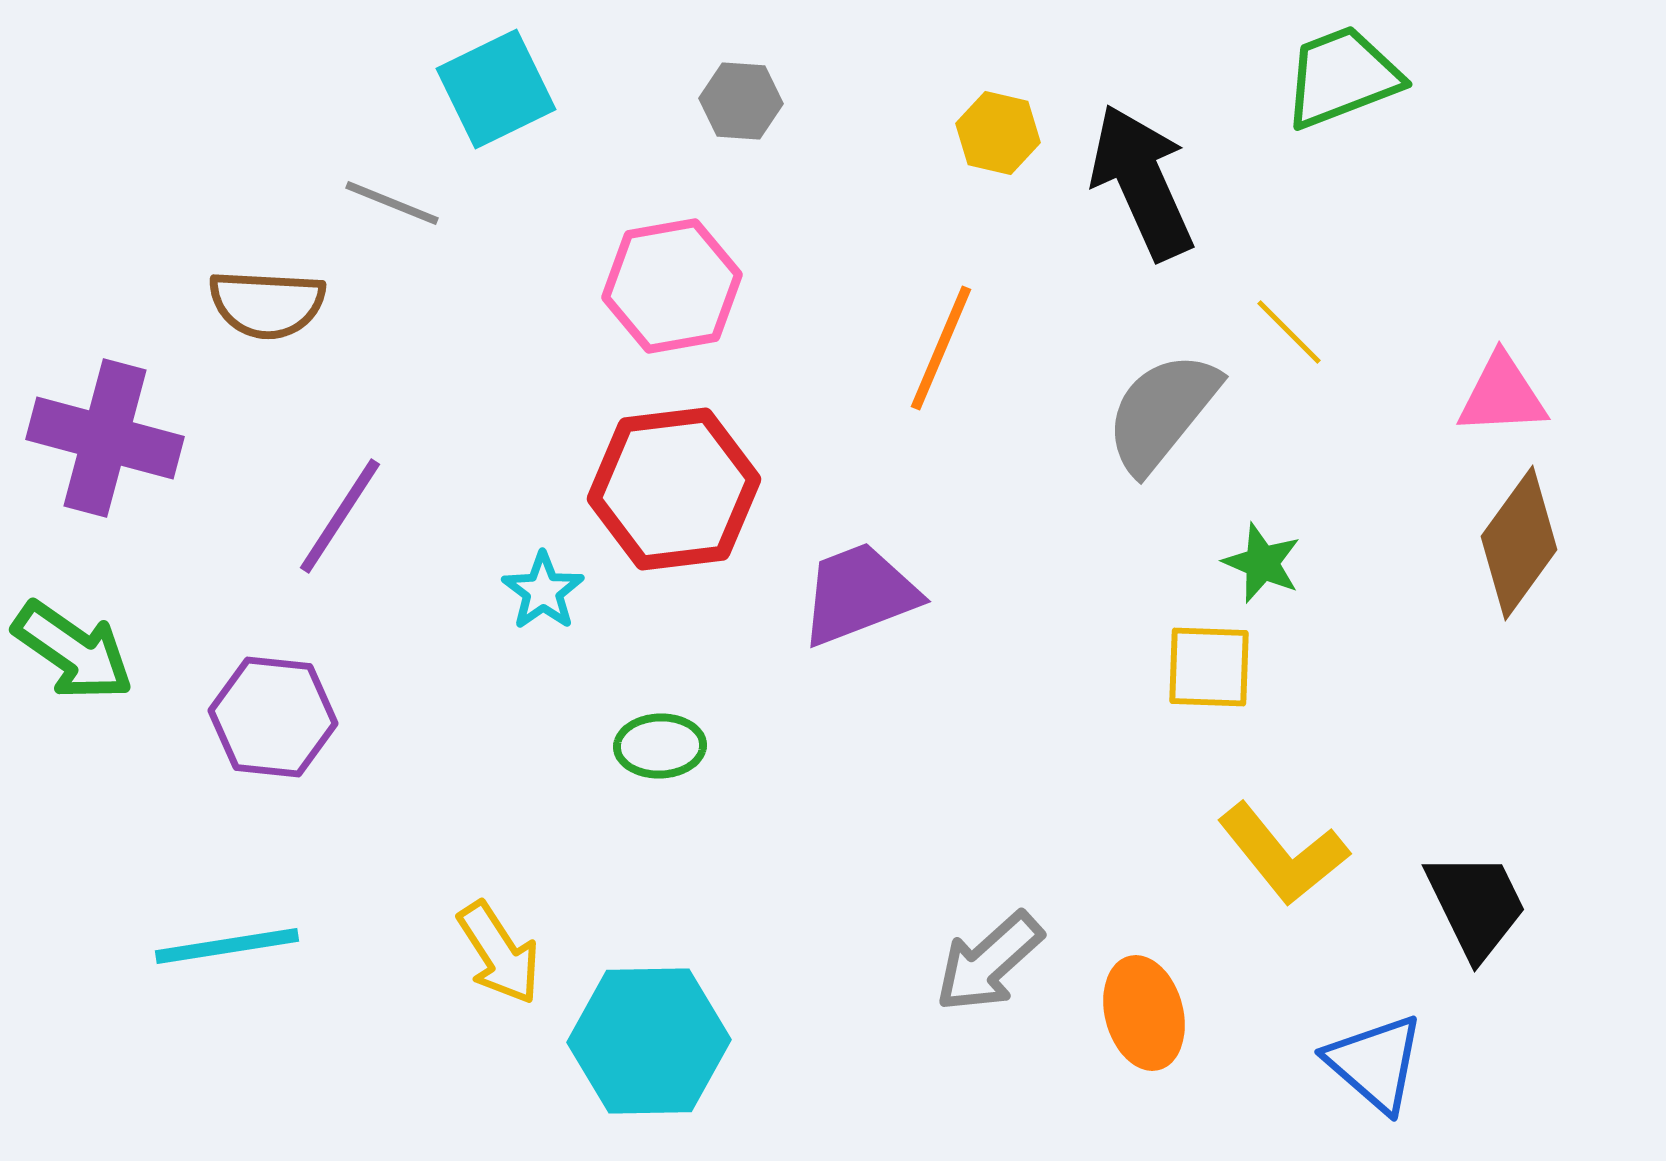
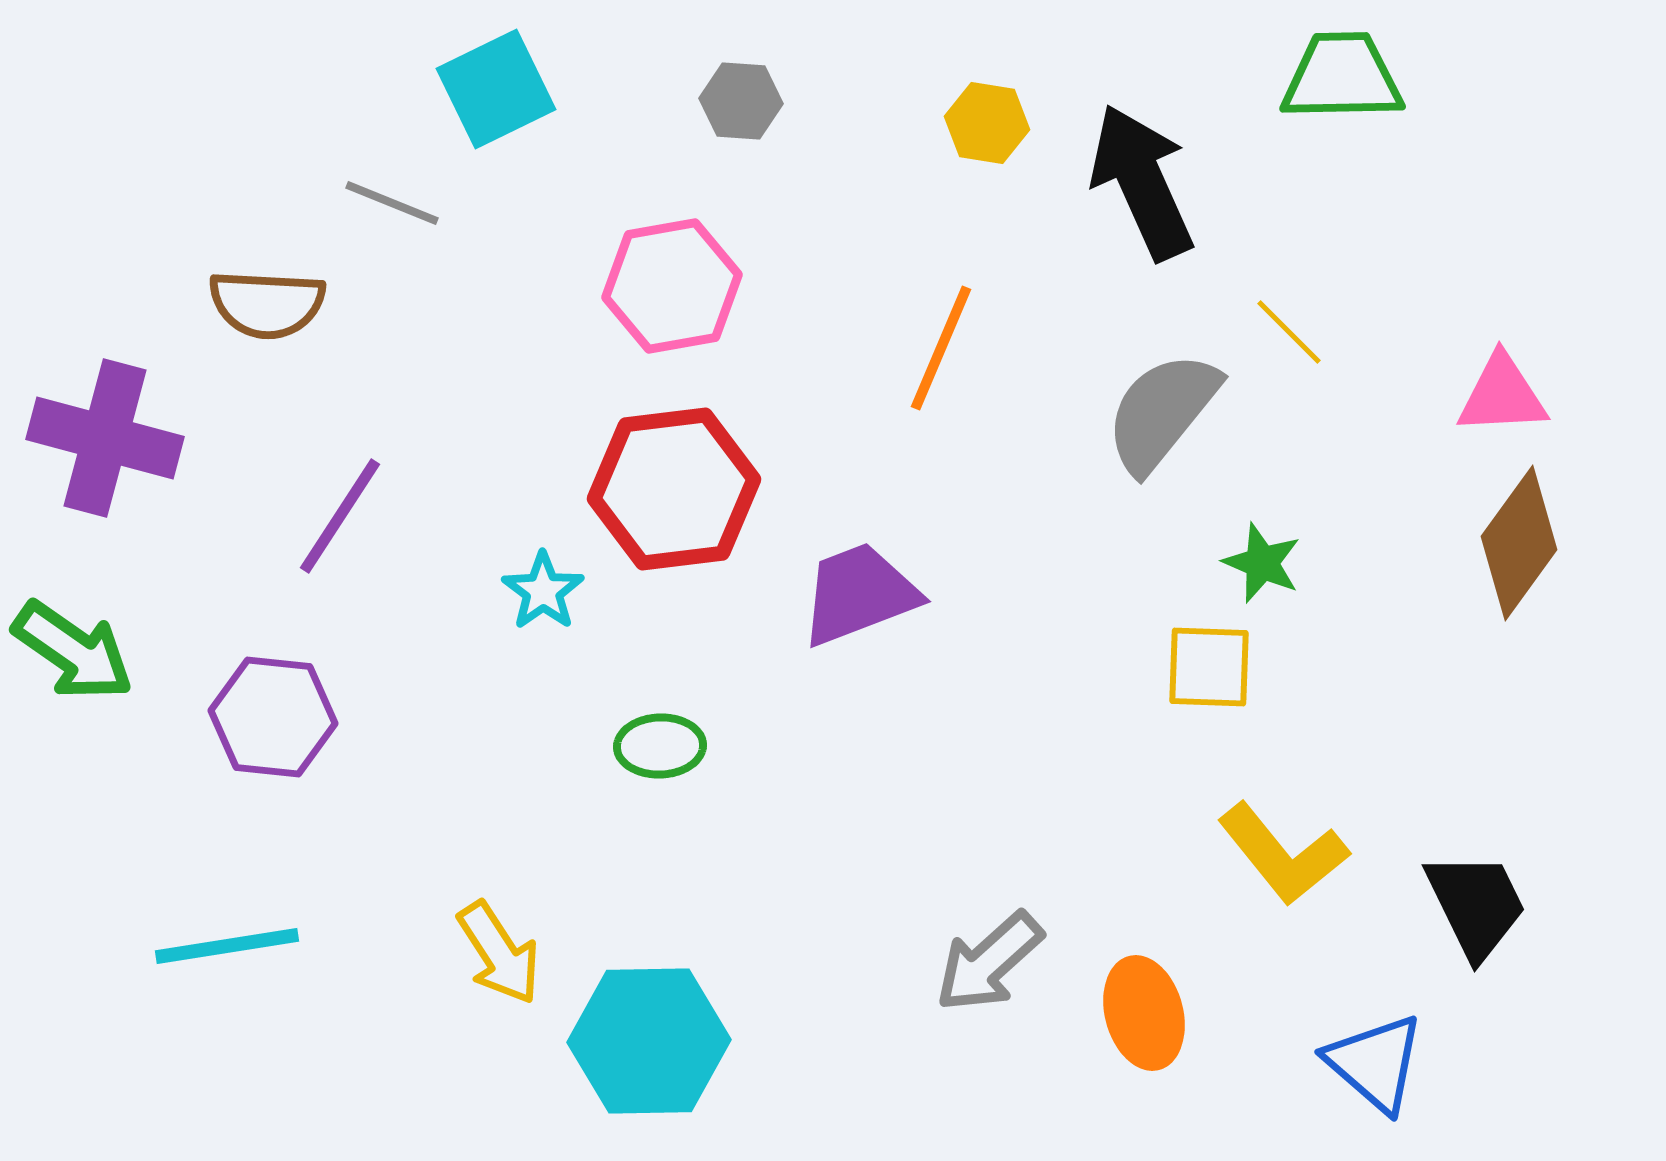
green trapezoid: rotated 20 degrees clockwise
yellow hexagon: moved 11 px left, 10 px up; rotated 4 degrees counterclockwise
